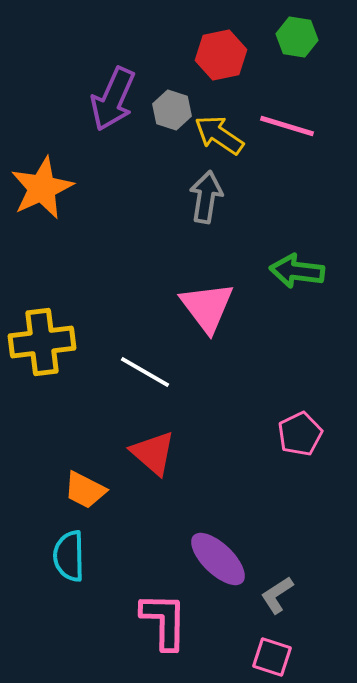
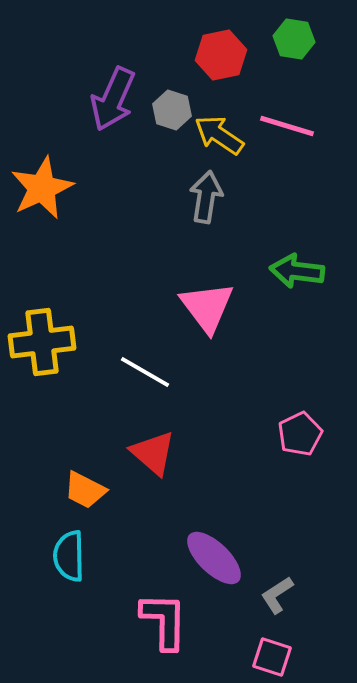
green hexagon: moved 3 px left, 2 px down
purple ellipse: moved 4 px left, 1 px up
